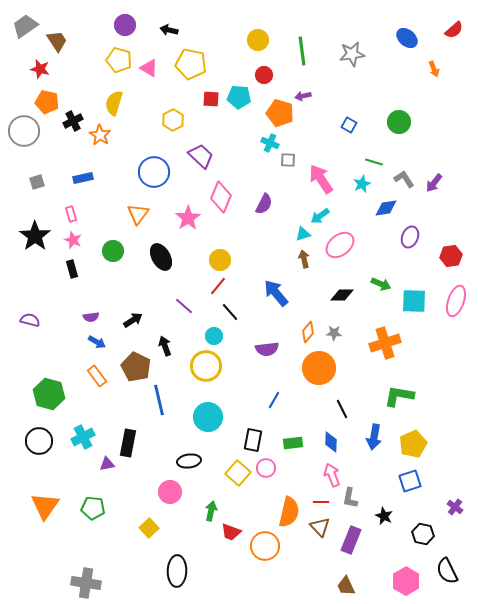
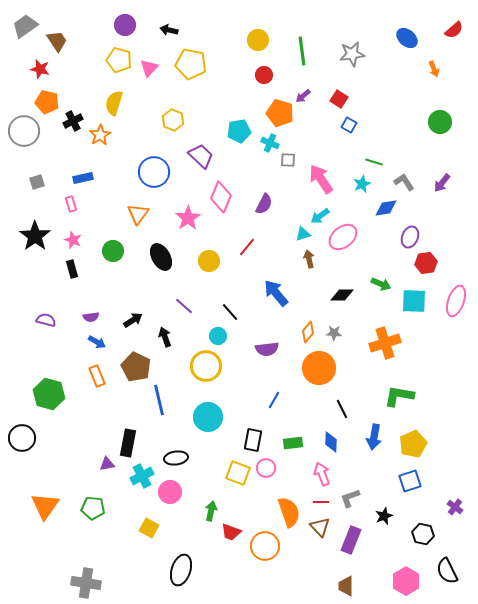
pink triangle at (149, 68): rotated 42 degrees clockwise
purple arrow at (303, 96): rotated 28 degrees counterclockwise
cyan pentagon at (239, 97): moved 34 px down; rotated 15 degrees counterclockwise
red square at (211, 99): moved 128 px right; rotated 30 degrees clockwise
yellow hexagon at (173, 120): rotated 10 degrees counterclockwise
green circle at (399, 122): moved 41 px right
orange star at (100, 135): rotated 10 degrees clockwise
gray L-shape at (404, 179): moved 3 px down
purple arrow at (434, 183): moved 8 px right
pink rectangle at (71, 214): moved 10 px up
pink ellipse at (340, 245): moved 3 px right, 8 px up
red hexagon at (451, 256): moved 25 px left, 7 px down
brown arrow at (304, 259): moved 5 px right
yellow circle at (220, 260): moved 11 px left, 1 px down
red line at (218, 286): moved 29 px right, 39 px up
purple semicircle at (30, 320): moved 16 px right
cyan circle at (214, 336): moved 4 px right
black arrow at (165, 346): moved 9 px up
orange rectangle at (97, 376): rotated 15 degrees clockwise
cyan cross at (83, 437): moved 59 px right, 39 px down
black circle at (39, 441): moved 17 px left, 3 px up
black ellipse at (189, 461): moved 13 px left, 3 px up
yellow square at (238, 473): rotated 20 degrees counterclockwise
pink arrow at (332, 475): moved 10 px left, 1 px up
gray L-shape at (350, 498): rotated 60 degrees clockwise
orange semicircle at (289, 512): rotated 32 degrees counterclockwise
black star at (384, 516): rotated 24 degrees clockwise
yellow square at (149, 528): rotated 18 degrees counterclockwise
black ellipse at (177, 571): moved 4 px right, 1 px up; rotated 16 degrees clockwise
brown trapezoid at (346, 586): rotated 25 degrees clockwise
